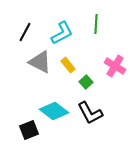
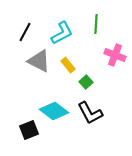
gray triangle: moved 1 px left, 1 px up
pink cross: moved 11 px up; rotated 10 degrees counterclockwise
